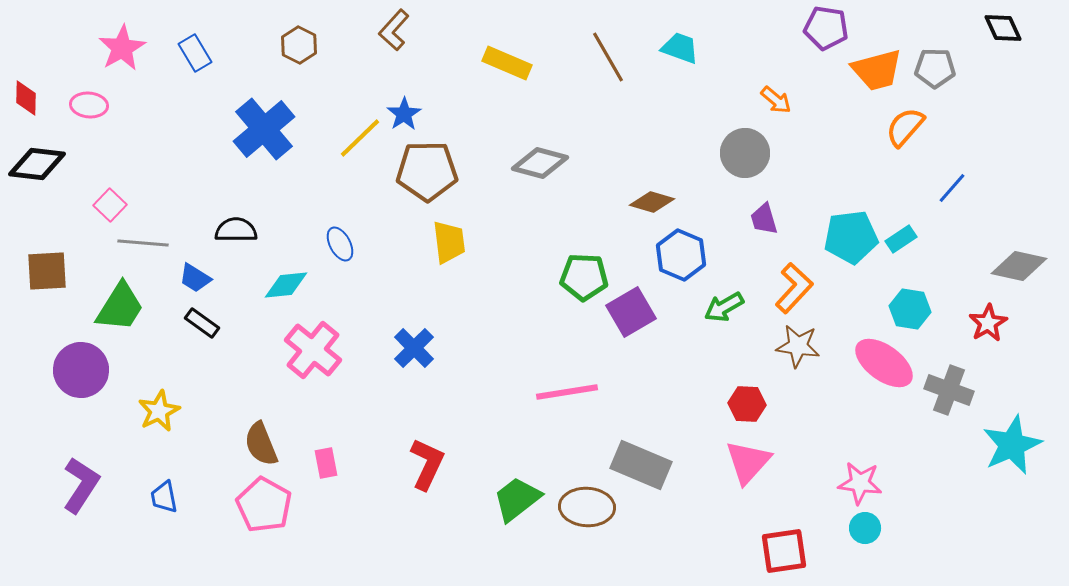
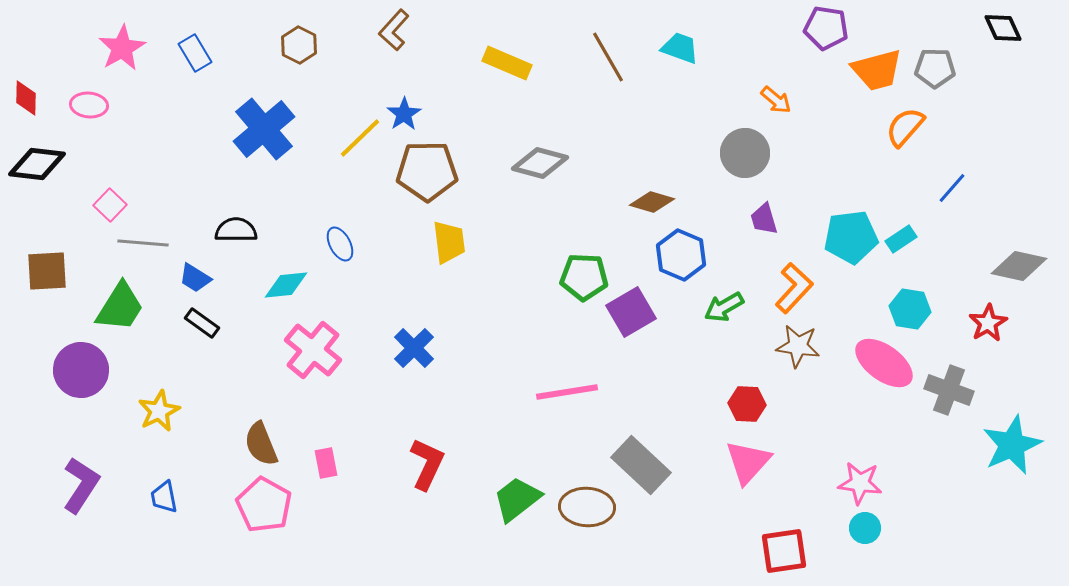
gray rectangle at (641, 465): rotated 20 degrees clockwise
